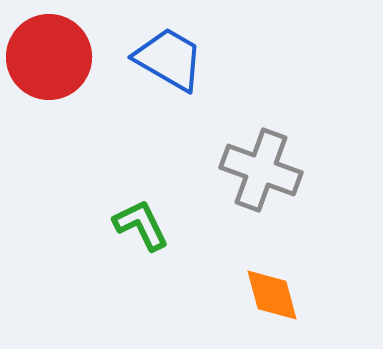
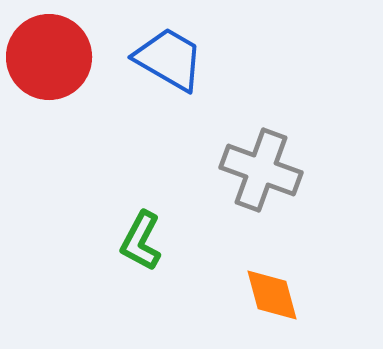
green L-shape: moved 16 px down; rotated 126 degrees counterclockwise
